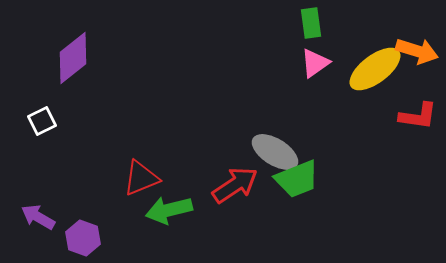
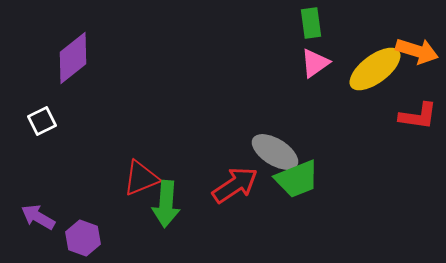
green arrow: moved 3 px left, 6 px up; rotated 72 degrees counterclockwise
